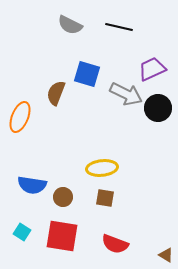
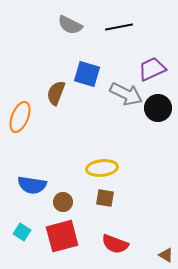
black line: rotated 24 degrees counterclockwise
brown circle: moved 5 px down
red square: rotated 24 degrees counterclockwise
